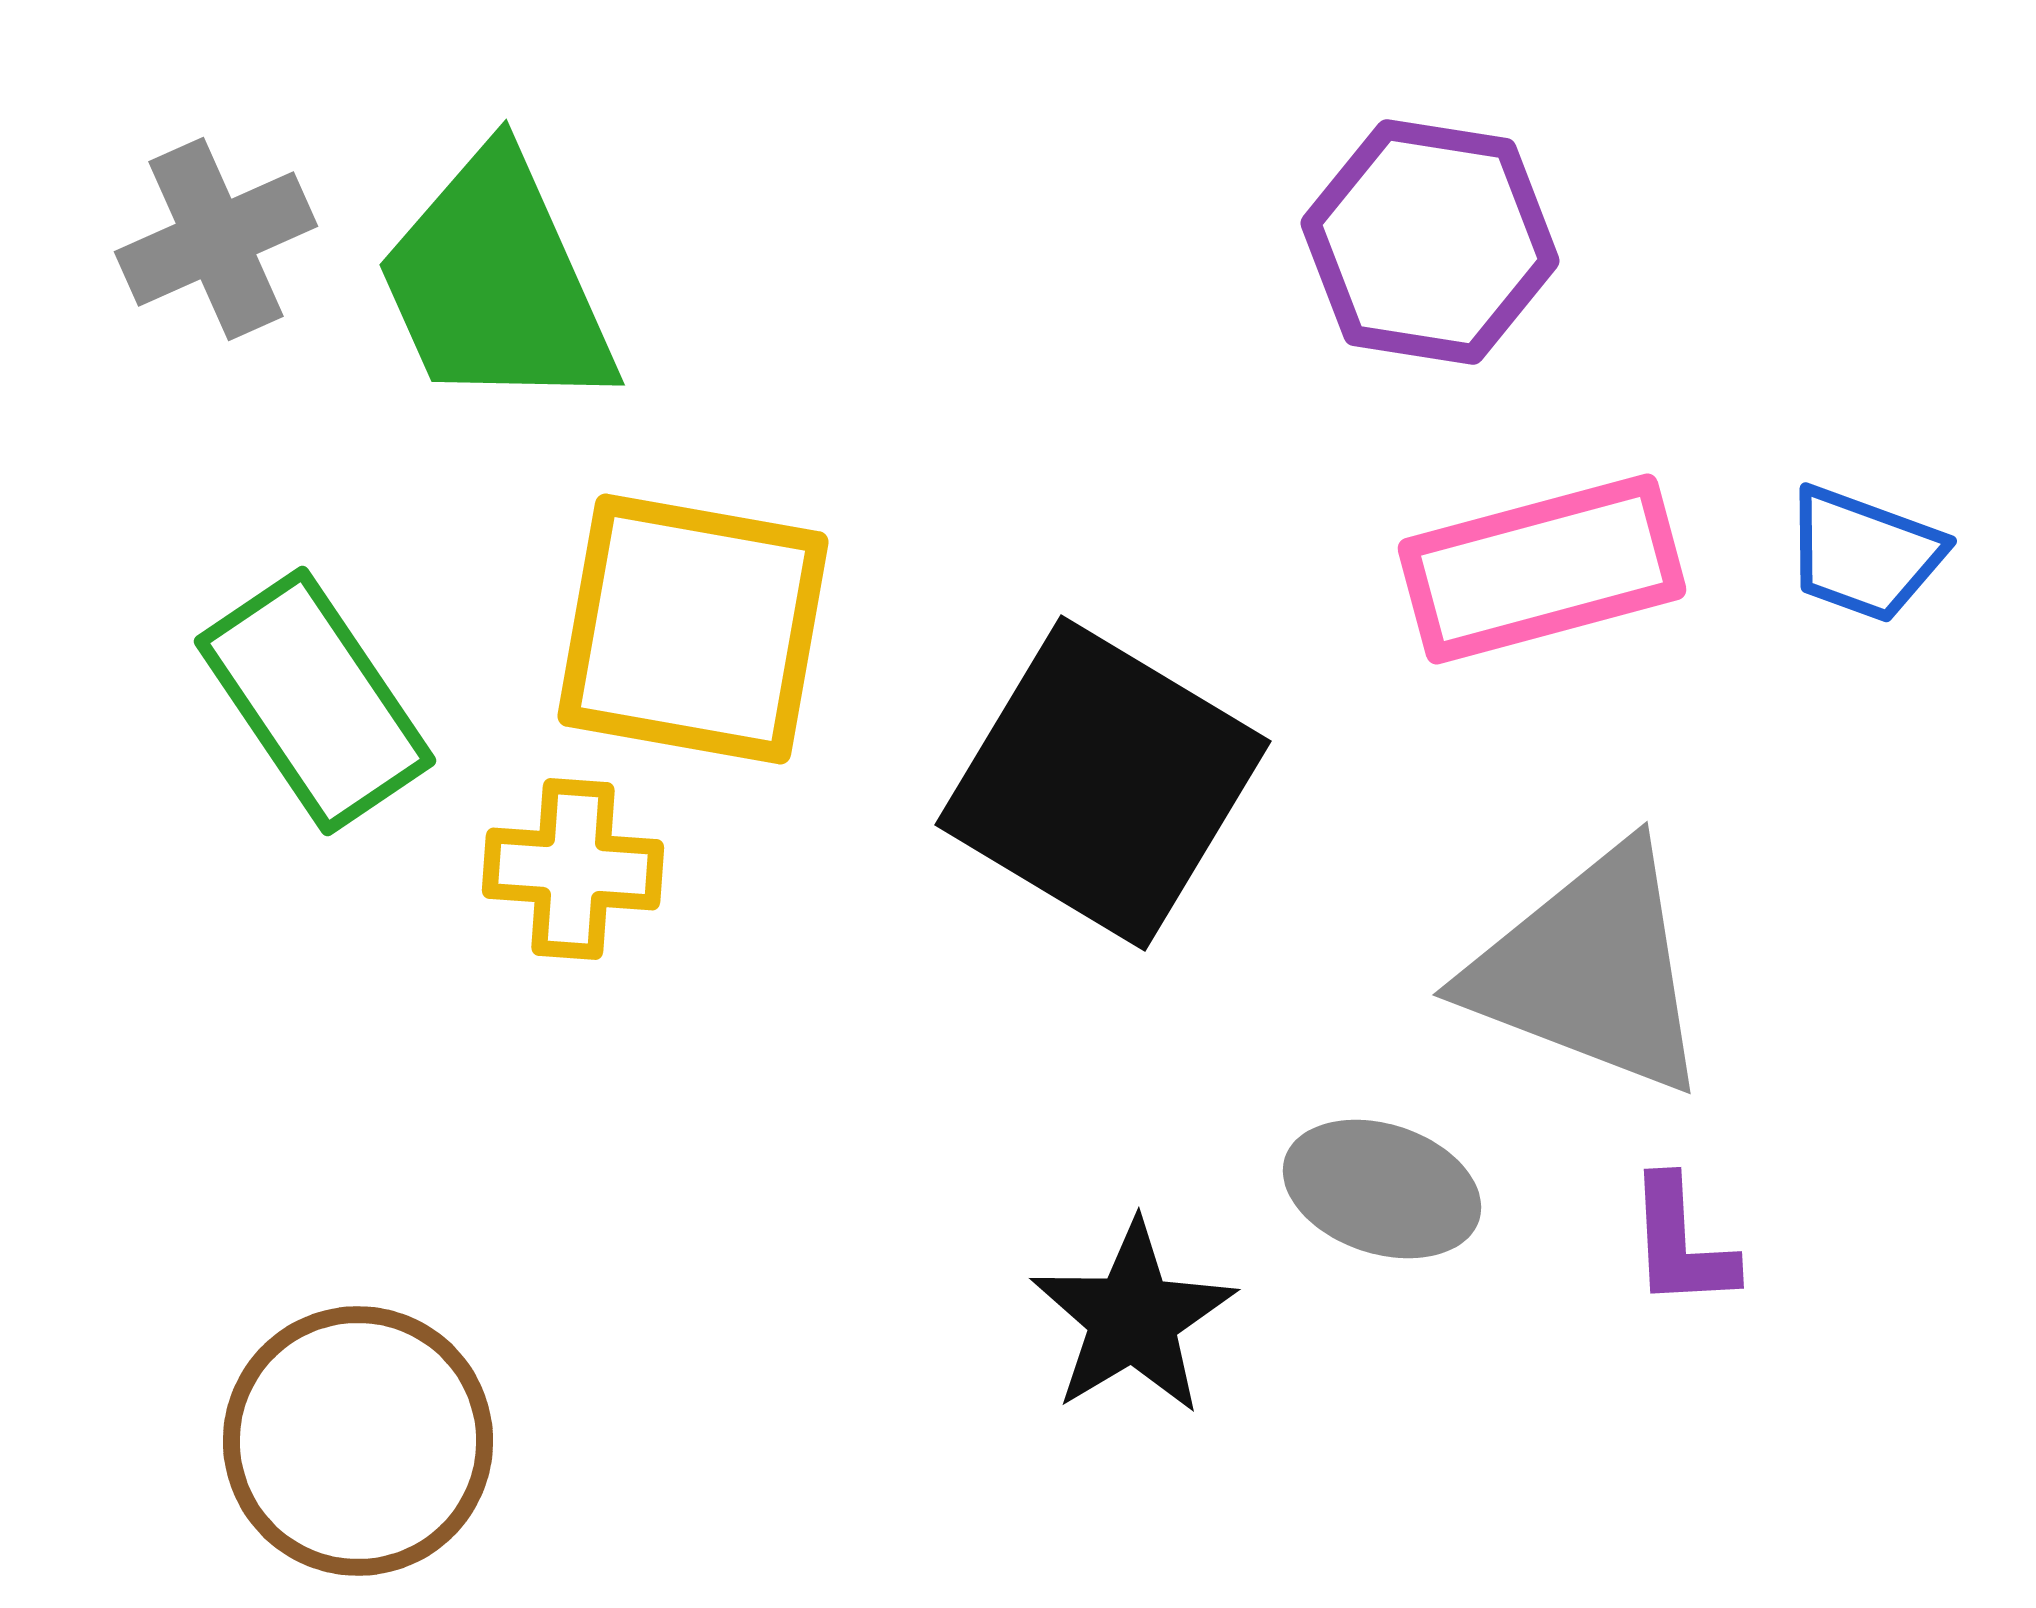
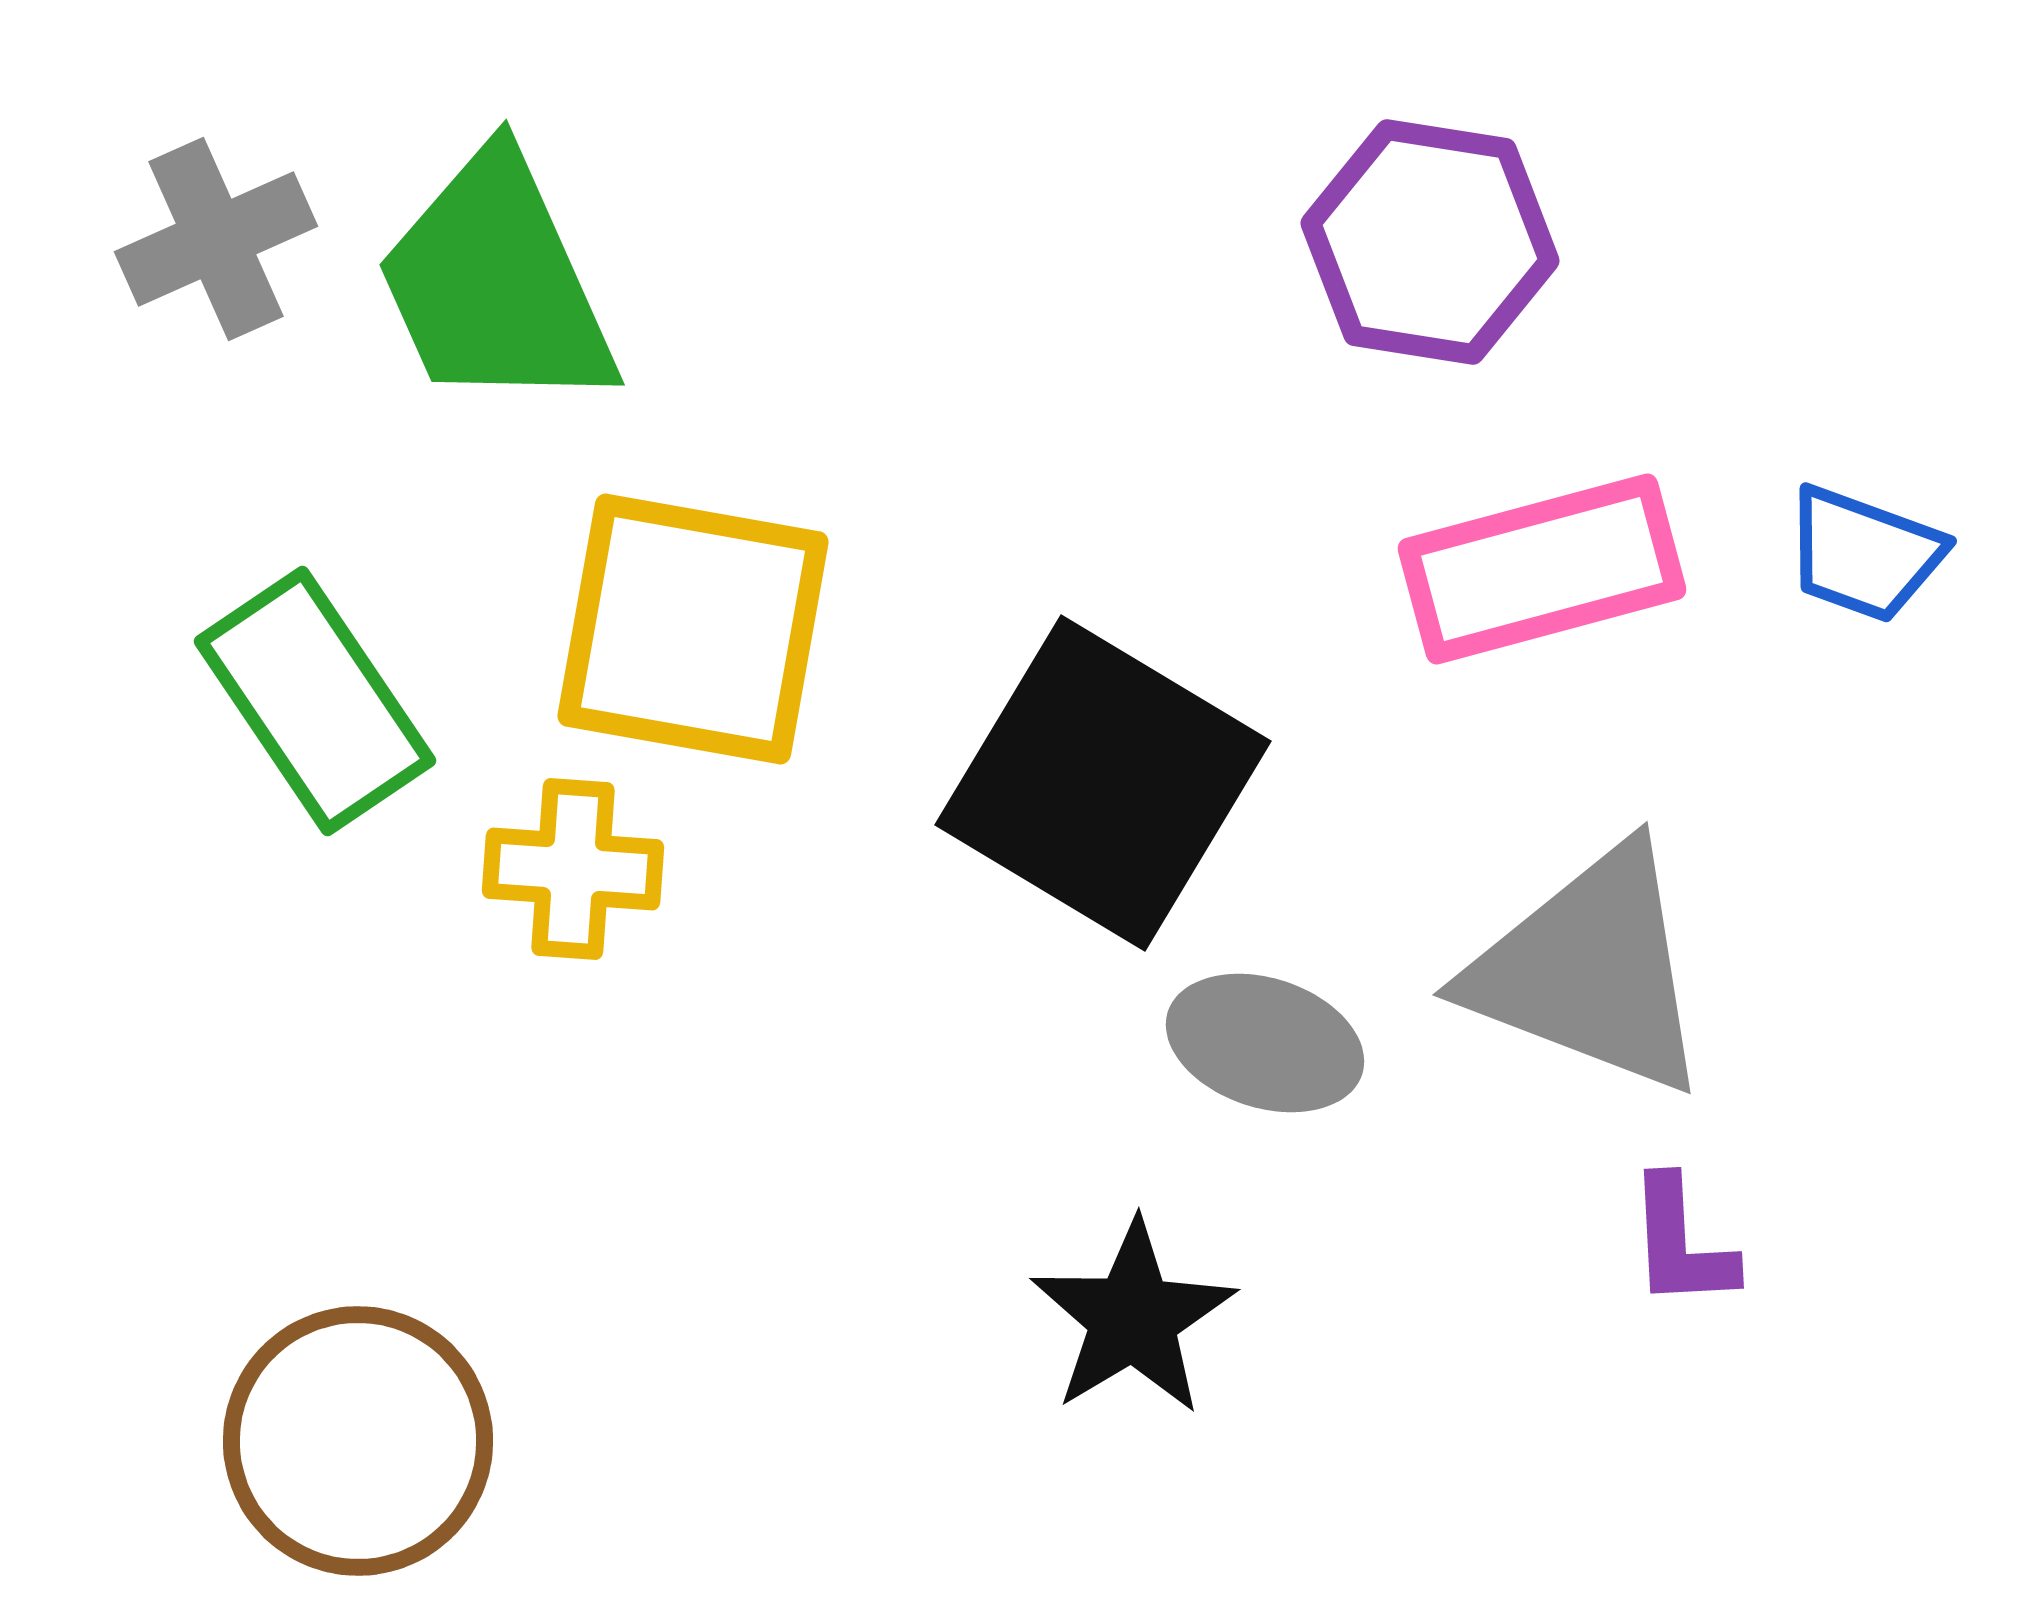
gray ellipse: moved 117 px left, 146 px up
